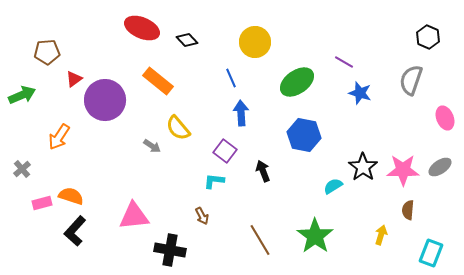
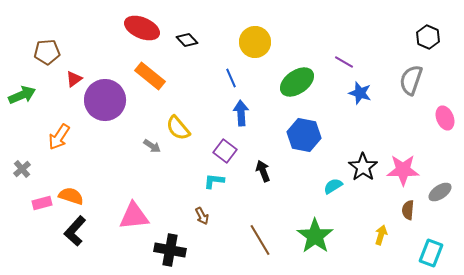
orange rectangle: moved 8 px left, 5 px up
gray ellipse: moved 25 px down
